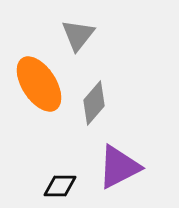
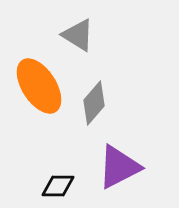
gray triangle: rotated 36 degrees counterclockwise
orange ellipse: moved 2 px down
black diamond: moved 2 px left
